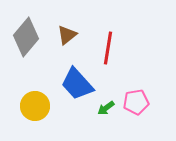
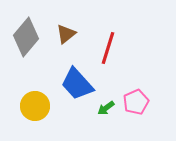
brown triangle: moved 1 px left, 1 px up
red line: rotated 8 degrees clockwise
pink pentagon: rotated 15 degrees counterclockwise
